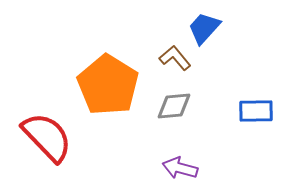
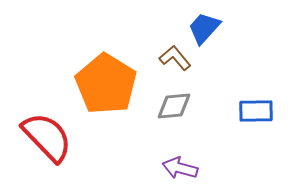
orange pentagon: moved 2 px left, 1 px up
